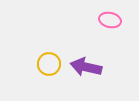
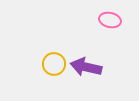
yellow circle: moved 5 px right
